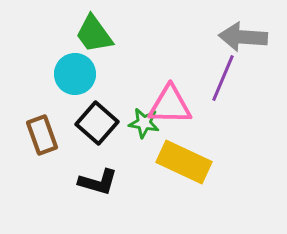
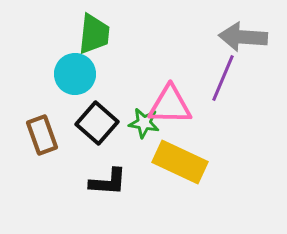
green trapezoid: rotated 138 degrees counterclockwise
yellow rectangle: moved 4 px left
black L-shape: moved 10 px right; rotated 12 degrees counterclockwise
